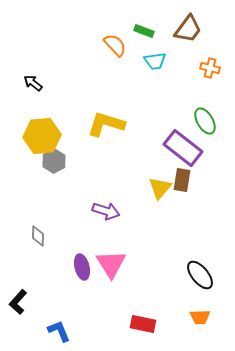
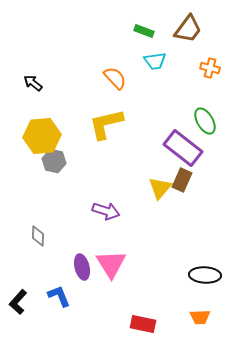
orange semicircle: moved 33 px down
yellow L-shape: rotated 30 degrees counterclockwise
gray hexagon: rotated 20 degrees counterclockwise
brown rectangle: rotated 15 degrees clockwise
black ellipse: moved 5 px right; rotated 48 degrees counterclockwise
blue L-shape: moved 35 px up
